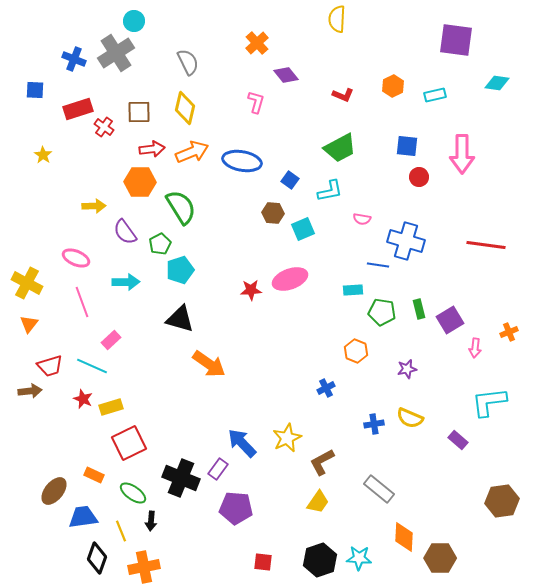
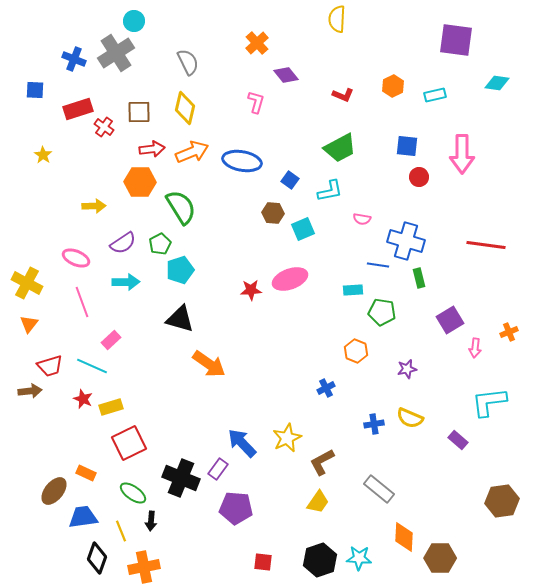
purple semicircle at (125, 232): moved 2 px left, 11 px down; rotated 88 degrees counterclockwise
green rectangle at (419, 309): moved 31 px up
orange rectangle at (94, 475): moved 8 px left, 2 px up
